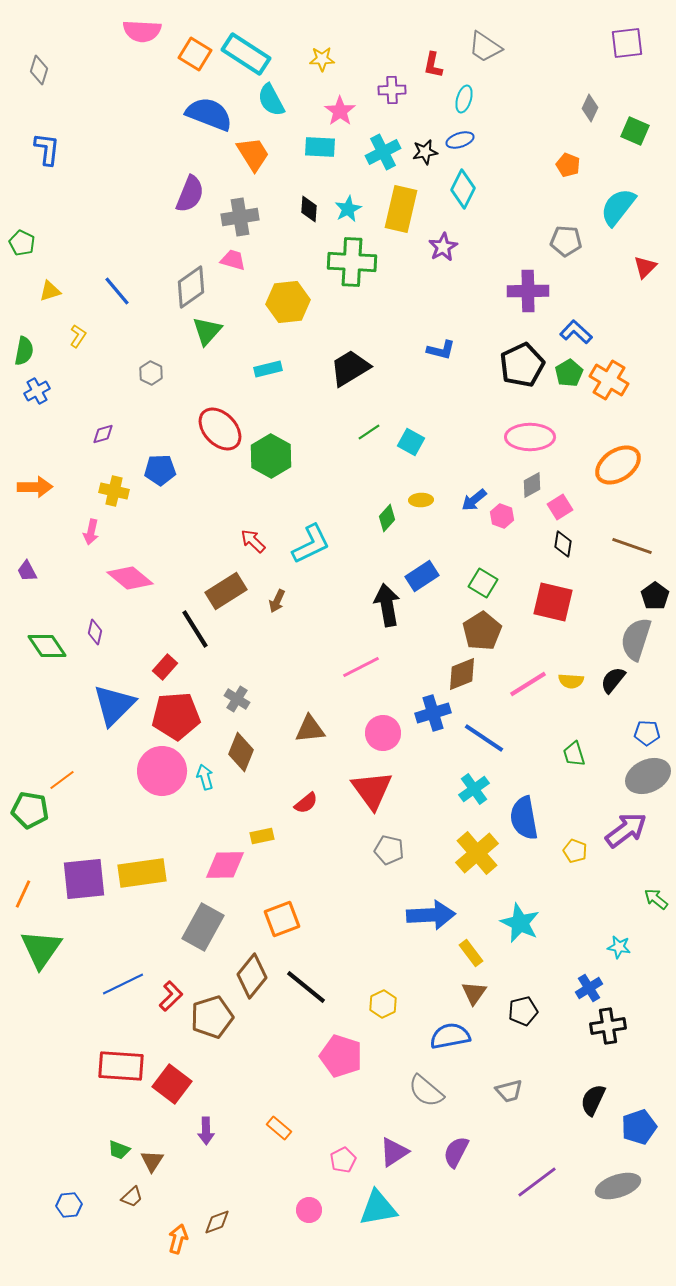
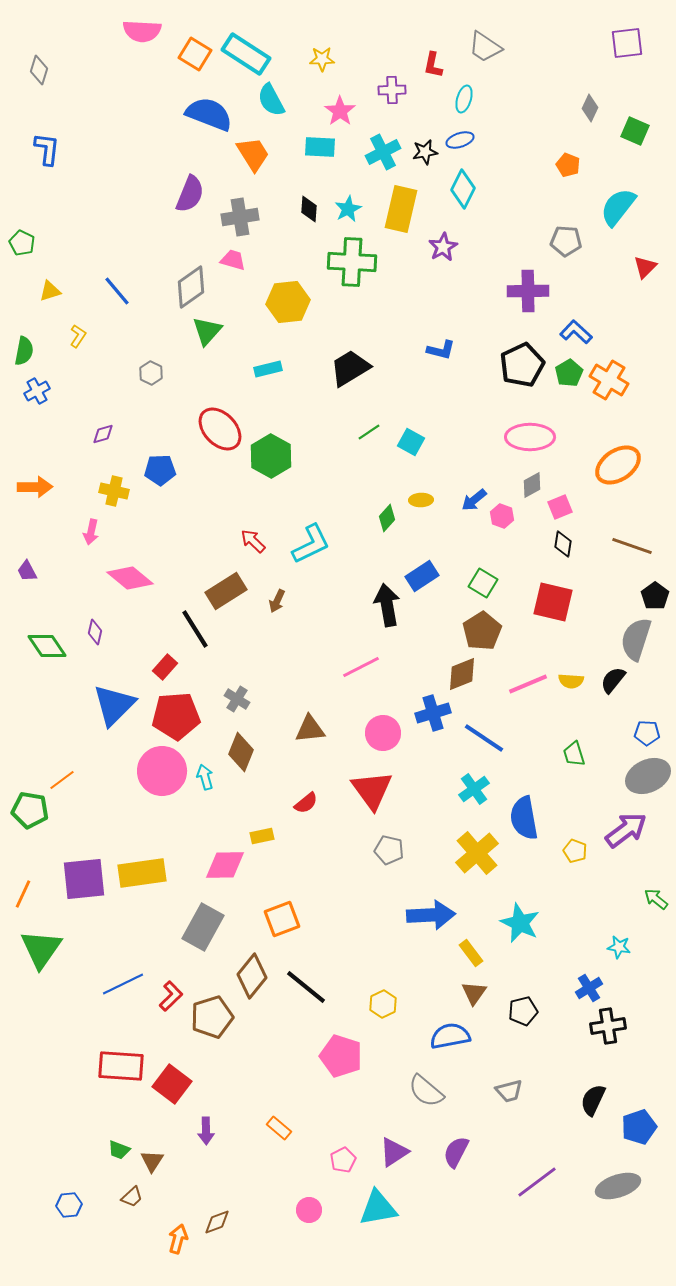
pink square at (560, 507): rotated 10 degrees clockwise
pink line at (528, 684): rotated 9 degrees clockwise
